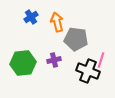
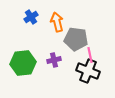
pink line: moved 11 px left, 5 px up; rotated 28 degrees counterclockwise
